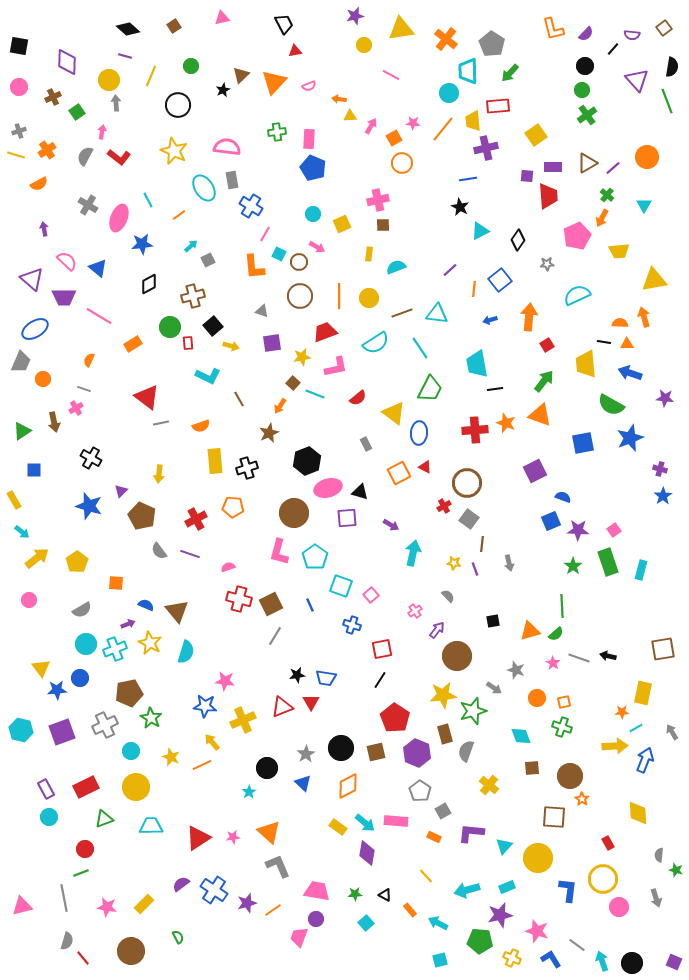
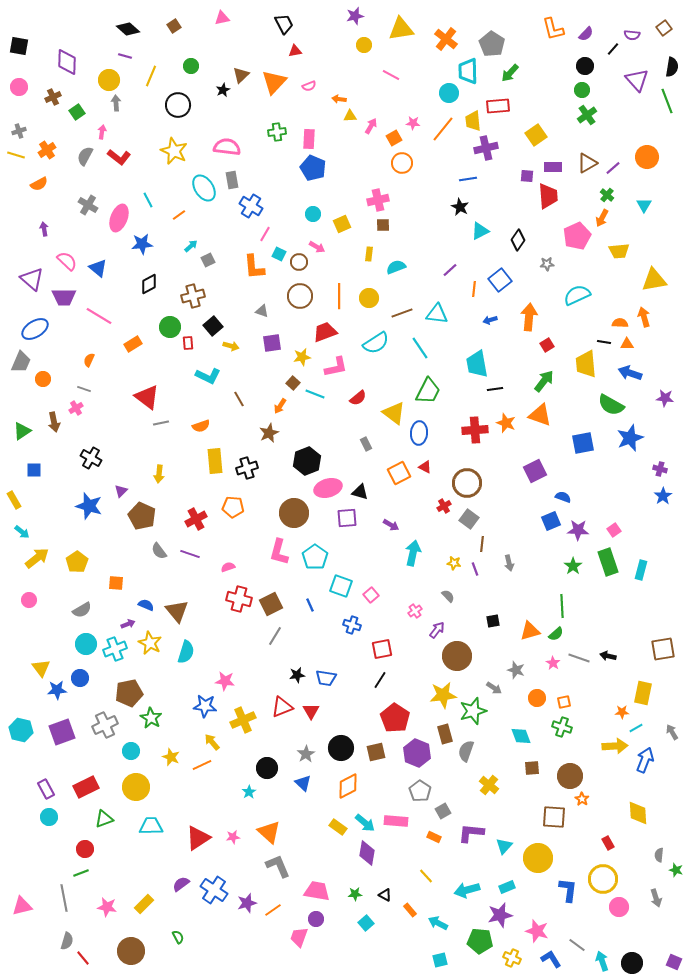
green trapezoid at (430, 389): moved 2 px left, 2 px down
red triangle at (311, 702): moved 9 px down
